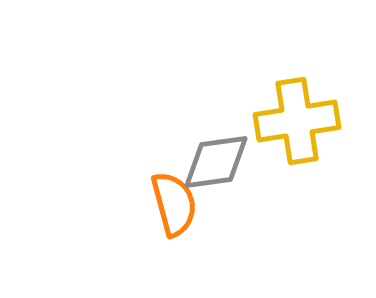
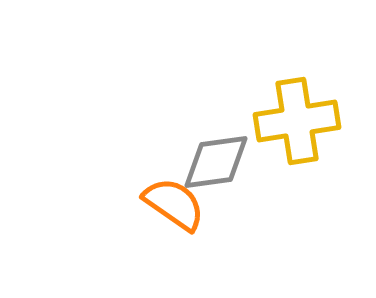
orange semicircle: rotated 40 degrees counterclockwise
